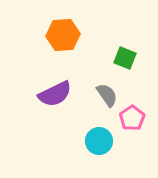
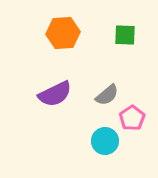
orange hexagon: moved 2 px up
green square: moved 23 px up; rotated 20 degrees counterclockwise
gray semicircle: rotated 85 degrees clockwise
cyan circle: moved 6 px right
